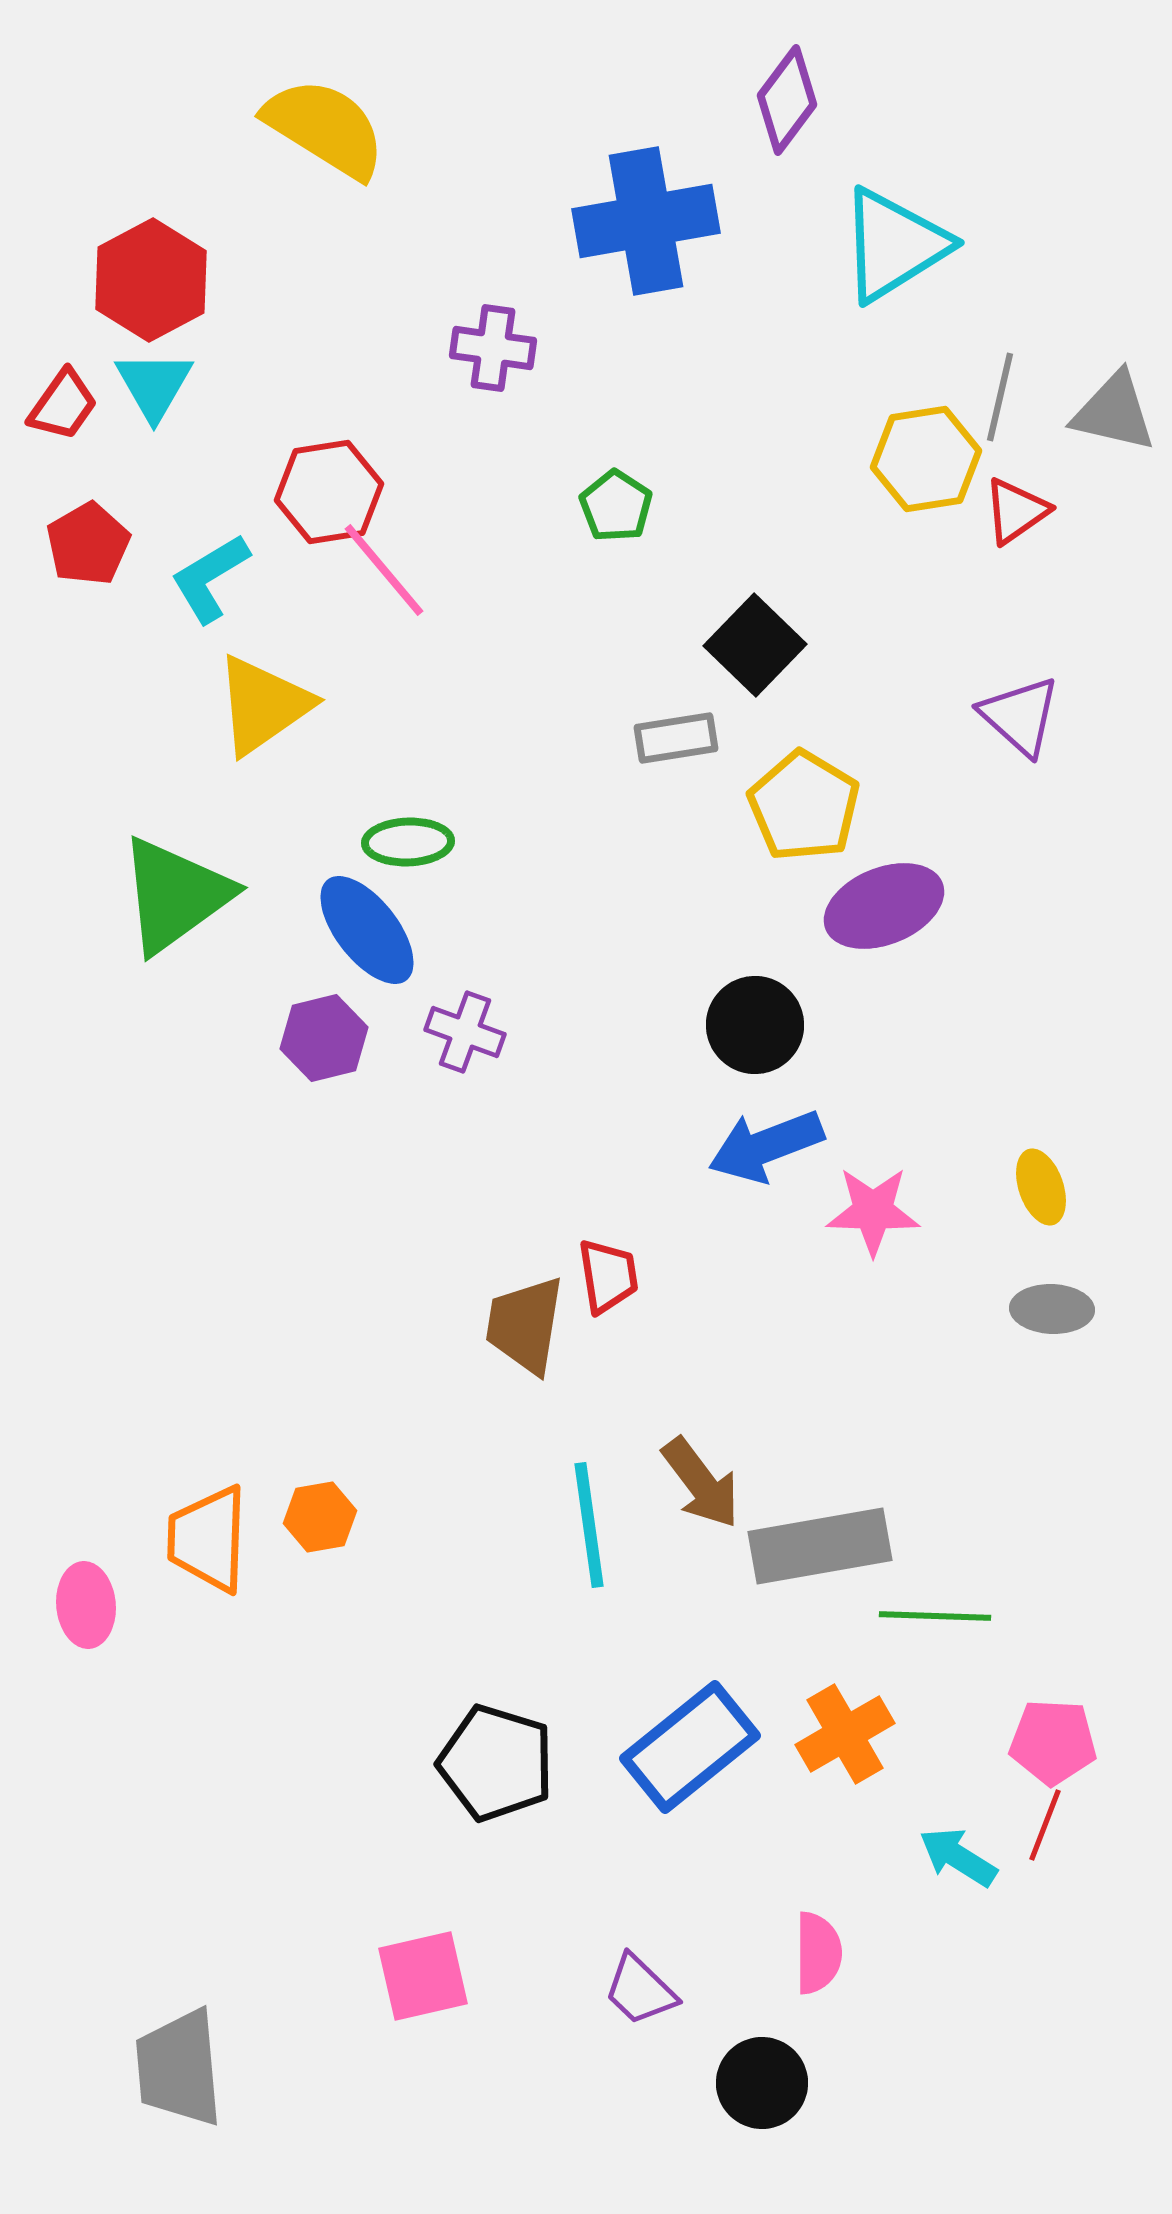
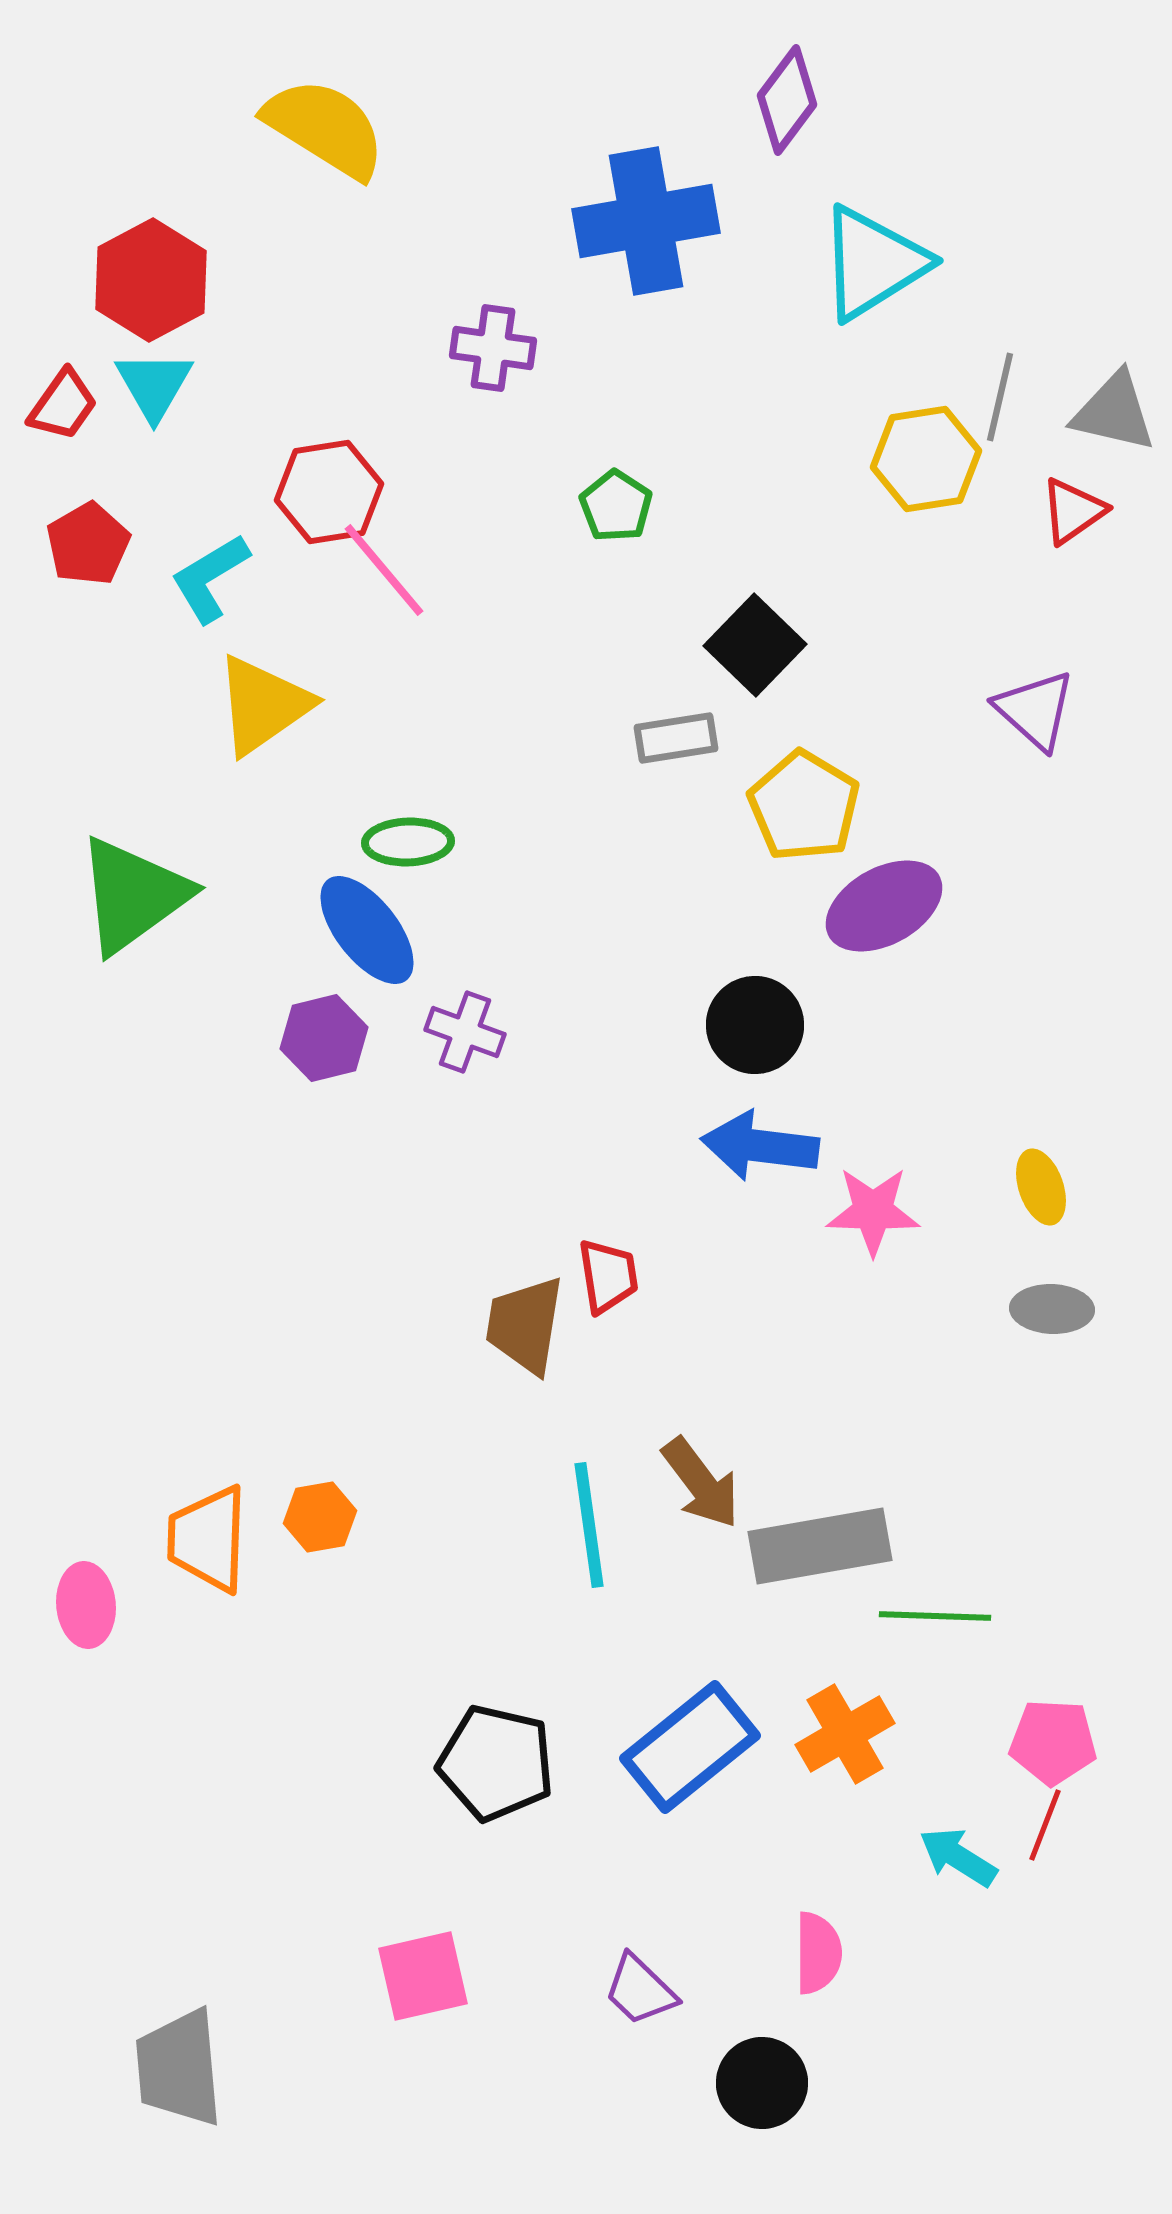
cyan triangle at (894, 245): moved 21 px left, 18 px down
red triangle at (1016, 511): moved 57 px right
purple triangle at (1020, 716): moved 15 px right, 6 px up
green triangle at (175, 895): moved 42 px left
purple ellipse at (884, 906): rotated 7 degrees counterclockwise
blue arrow at (766, 1146): moved 6 px left; rotated 28 degrees clockwise
black pentagon at (496, 1763): rotated 4 degrees counterclockwise
